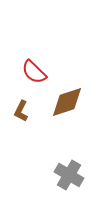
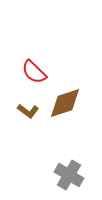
brown diamond: moved 2 px left, 1 px down
brown L-shape: moved 7 px right; rotated 80 degrees counterclockwise
